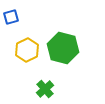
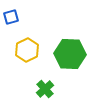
green hexagon: moved 7 px right, 6 px down; rotated 12 degrees counterclockwise
